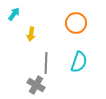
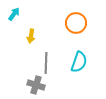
yellow arrow: moved 2 px down
gray cross: rotated 12 degrees counterclockwise
